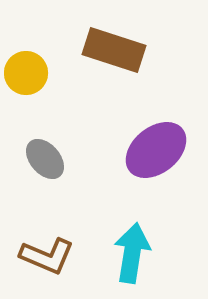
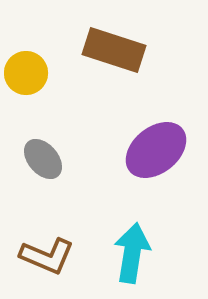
gray ellipse: moved 2 px left
